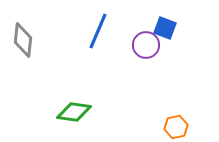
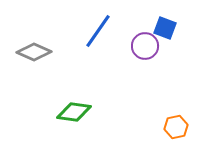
blue line: rotated 12 degrees clockwise
gray diamond: moved 11 px right, 12 px down; rotated 72 degrees counterclockwise
purple circle: moved 1 px left, 1 px down
